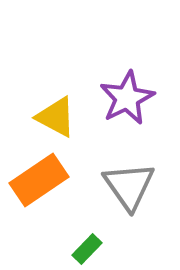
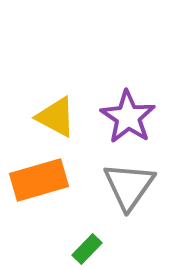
purple star: moved 1 px right, 19 px down; rotated 12 degrees counterclockwise
orange rectangle: rotated 18 degrees clockwise
gray triangle: rotated 10 degrees clockwise
